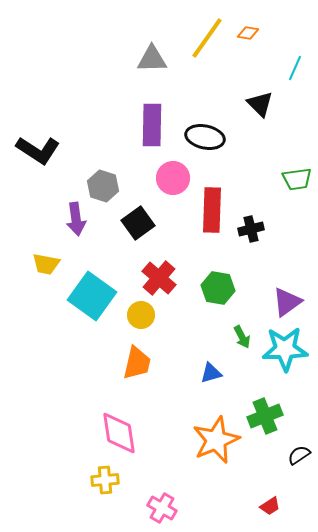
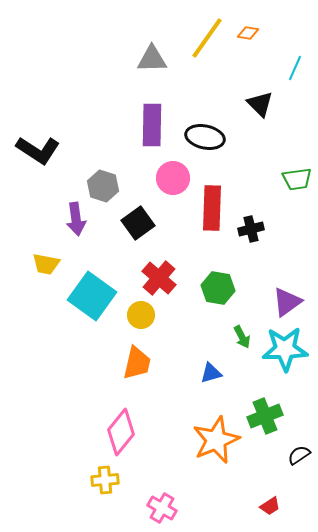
red rectangle: moved 2 px up
pink diamond: moved 2 px right, 1 px up; rotated 48 degrees clockwise
